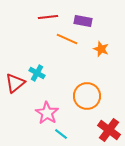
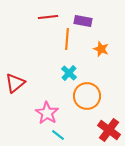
orange line: rotated 70 degrees clockwise
cyan cross: moved 32 px right; rotated 14 degrees clockwise
cyan line: moved 3 px left, 1 px down
